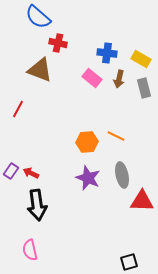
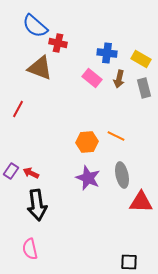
blue semicircle: moved 3 px left, 9 px down
brown triangle: moved 2 px up
red triangle: moved 1 px left, 1 px down
pink semicircle: moved 1 px up
black square: rotated 18 degrees clockwise
